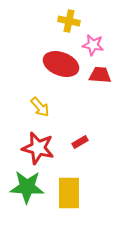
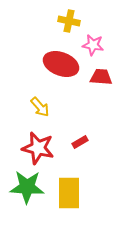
red trapezoid: moved 1 px right, 2 px down
